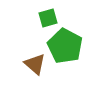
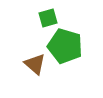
green pentagon: rotated 12 degrees counterclockwise
